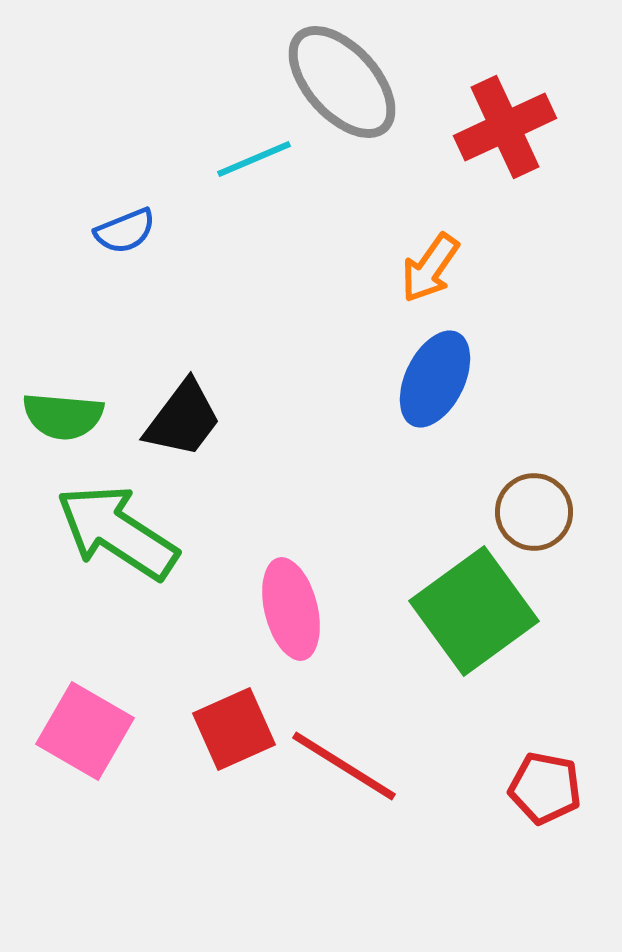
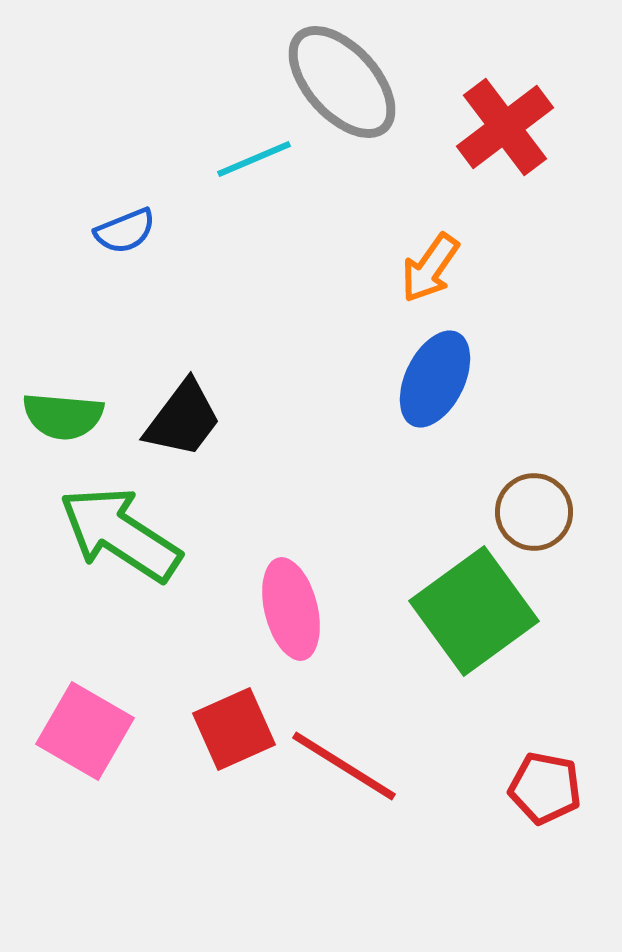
red cross: rotated 12 degrees counterclockwise
green arrow: moved 3 px right, 2 px down
